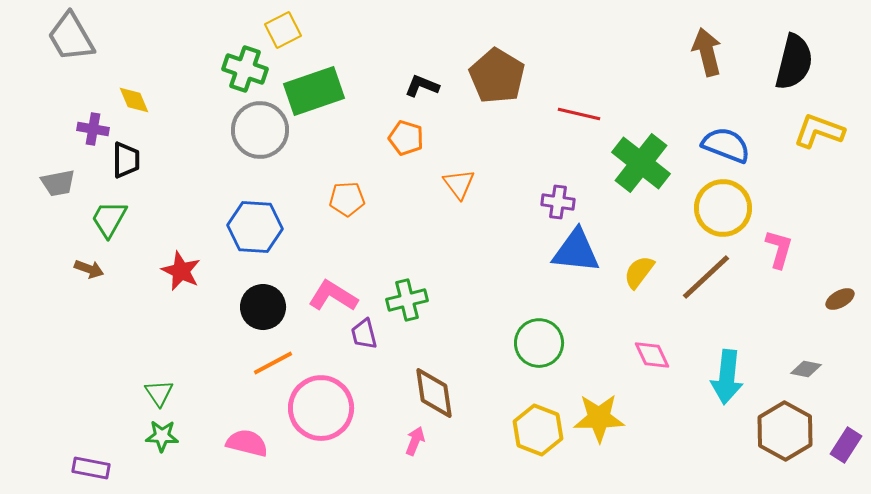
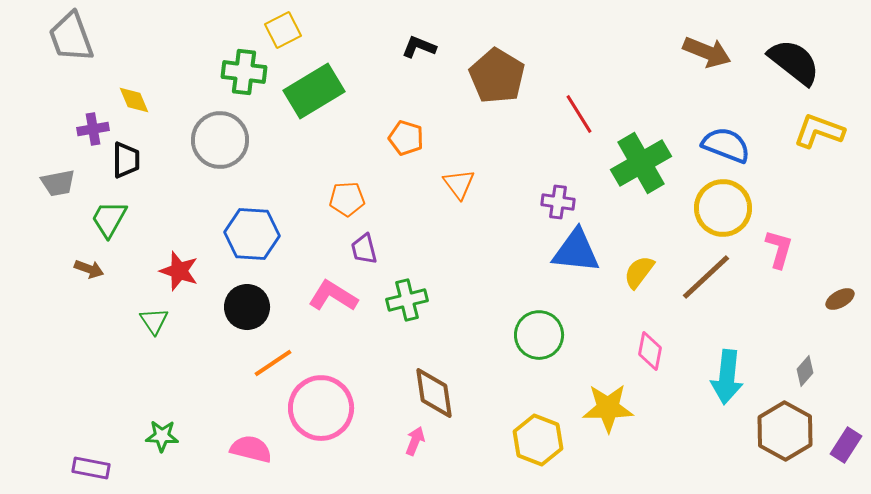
gray trapezoid at (71, 37): rotated 10 degrees clockwise
brown arrow at (707, 52): rotated 126 degrees clockwise
black semicircle at (794, 62): rotated 66 degrees counterclockwise
green cross at (245, 69): moved 1 px left, 3 px down; rotated 12 degrees counterclockwise
black L-shape at (422, 86): moved 3 px left, 39 px up
green rectangle at (314, 91): rotated 12 degrees counterclockwise
red line at (579, 114): rotated 45 degrees clockwise
purple cross at (93, 129): rotated 20 degrees counterclockwise
gray circle at (260, 130): moved 40 px left, 10 px down
green cross at (641, 163): rotated 22 degrees clockwise
blue hexagon at (255, 227): moved 3 px left, 7 px down
red star at (181, 271): moved 2 px left; rotated 6 degrees counterclockwise
black circle at (263, 307): moved 16 px left
purple trapezoid at (364, 334): moved 85 px up
green circle at (539, 343): moved 8 px up
pink diamond at (652, 355): moved 2 px left, 4 px up; rotated 36 degrees clockwise
orange line at (273, 363): rotated 6 degrees counterclockwise
gray diamond at (806, 369): moved 1 px left, 2 px down; rotated 60 degrees counterclockwise
green triangle at (159, 393): moved 5 px left, 72 px up
yellow star at (599, 418): moved 9 px right, 10 px up
yellow hexagon at (538, 430): moved 10 px down
pink semicircle at (247, 443): moved 4 px right, 6 px down
